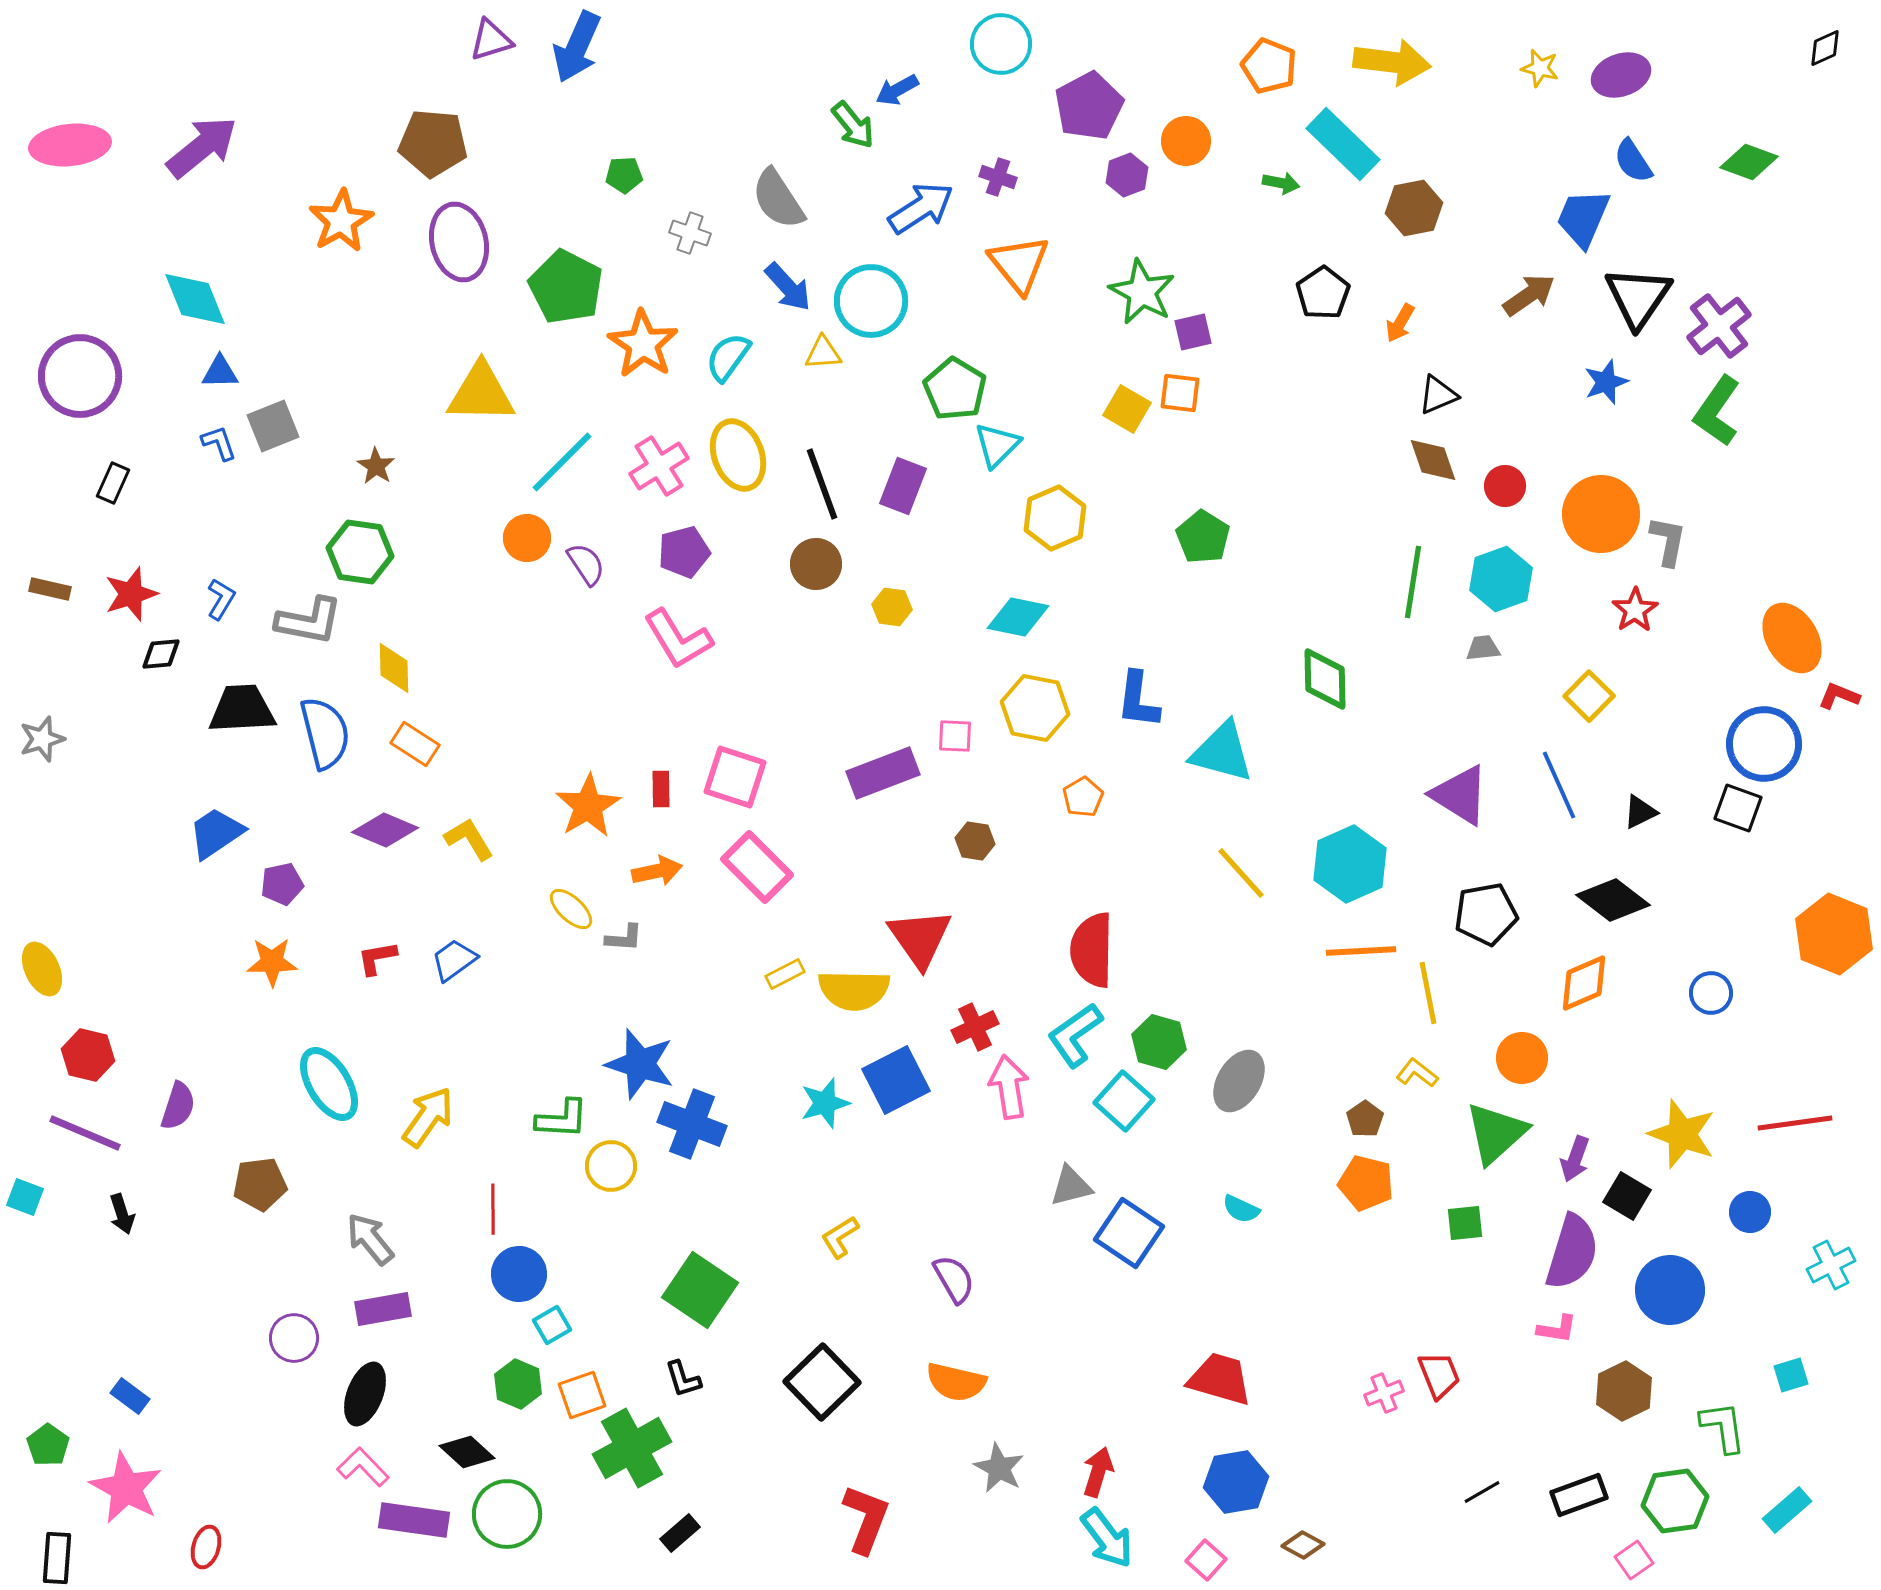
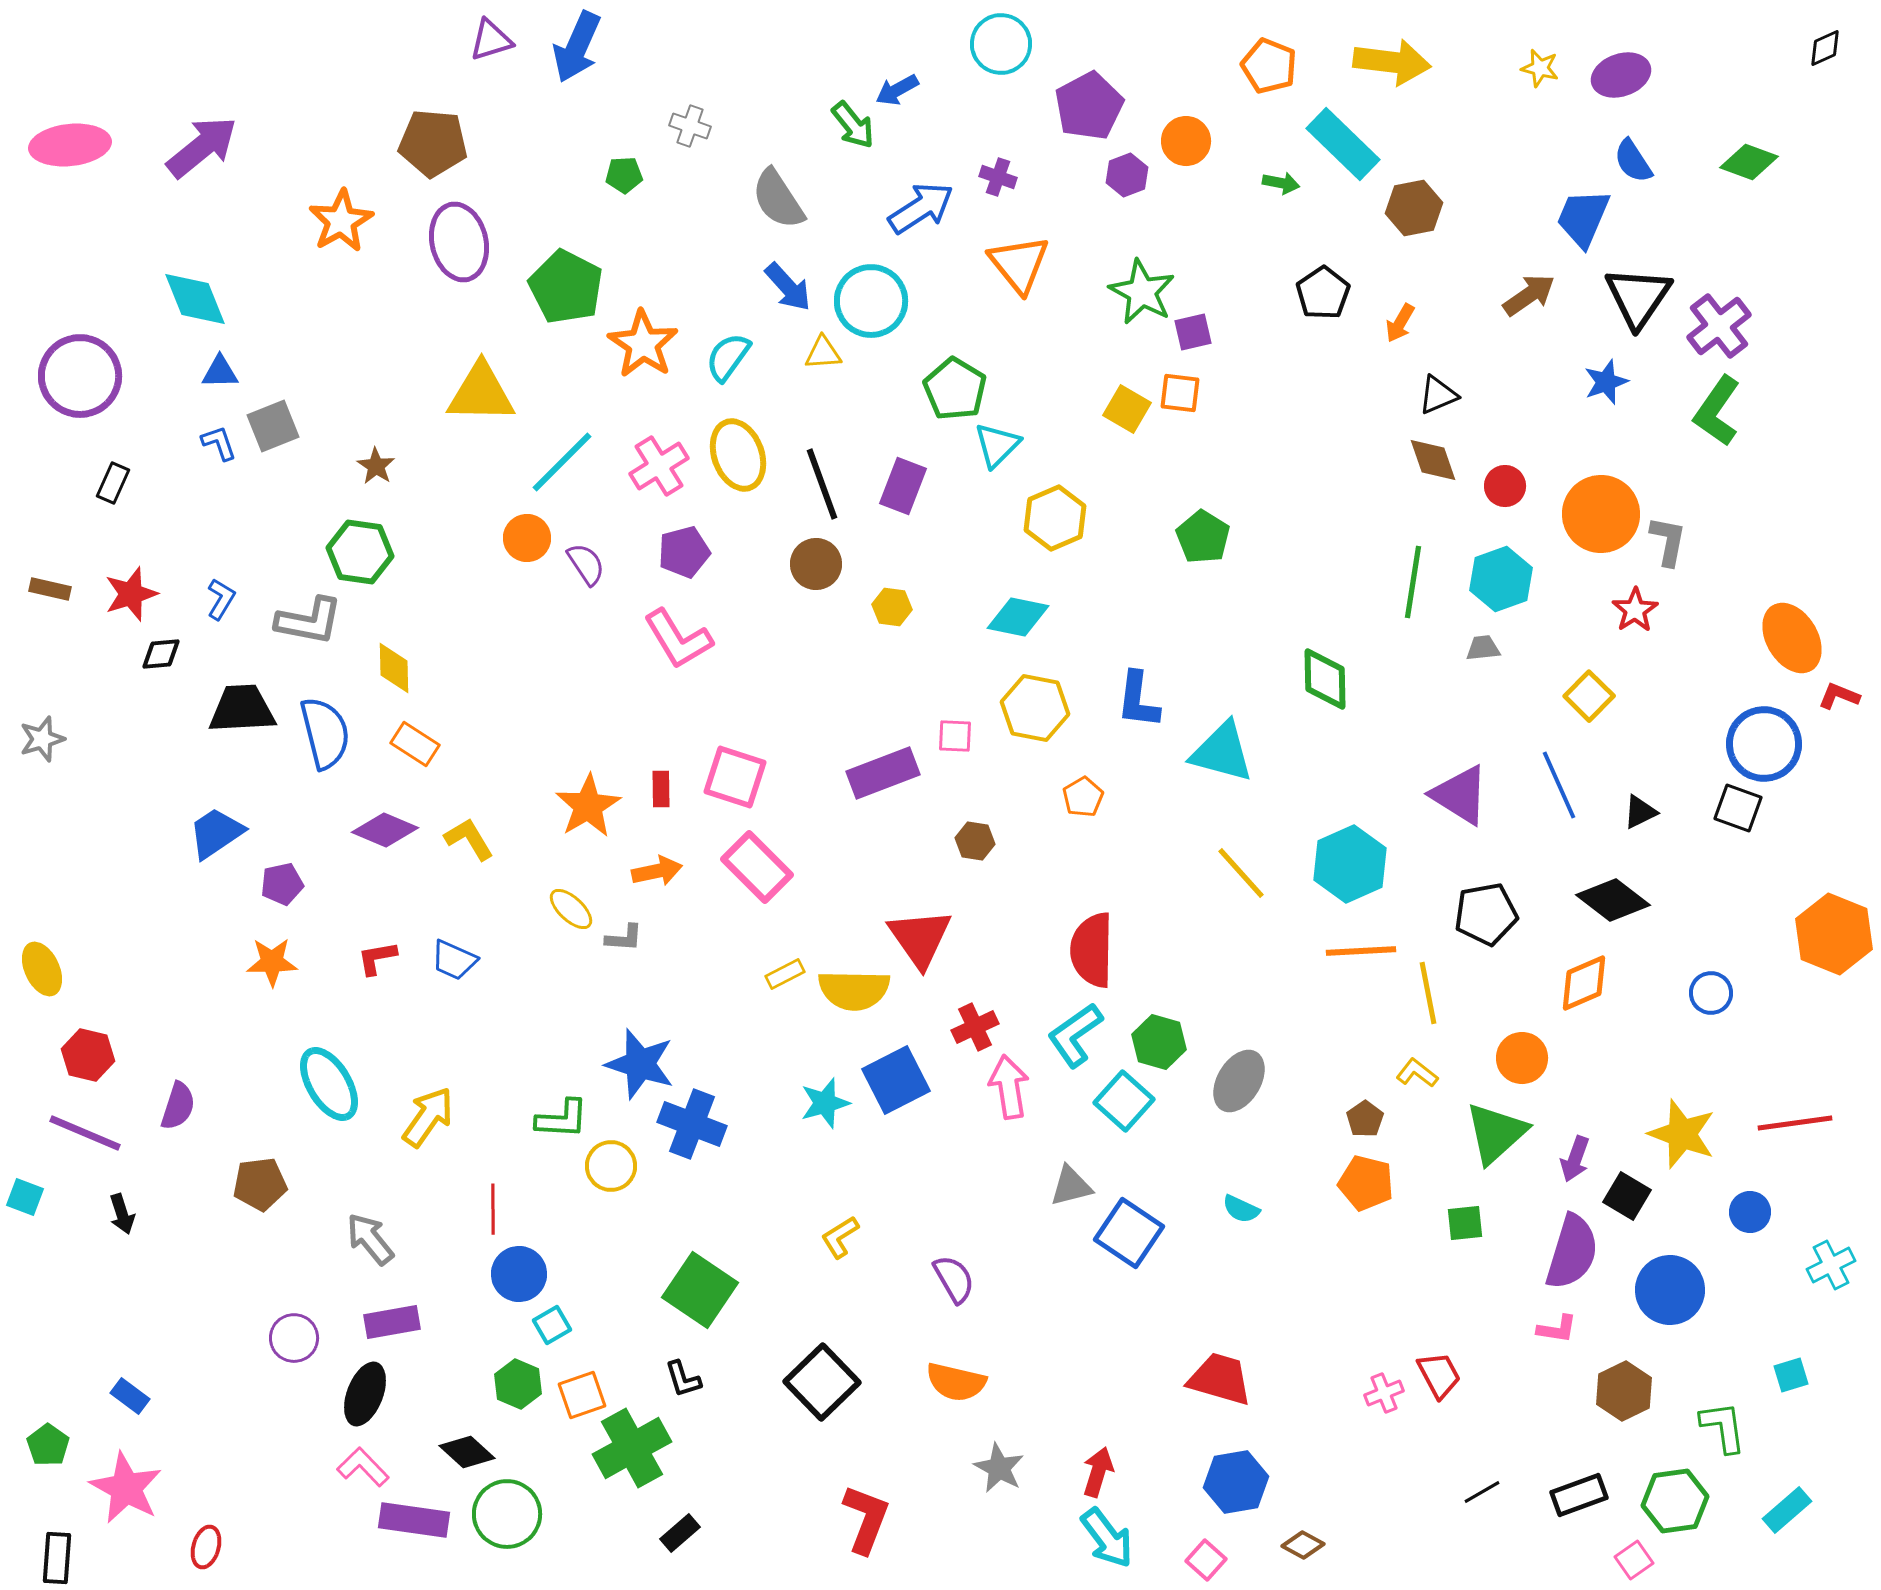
gray cross at (690, 233): moved 107 px up
blue trapezoid at (454, 960): rotated 120 degrees counterclockwise
purple rectangle at (383, 1309): moved 9 px right, 13 px down
red trapezoid at (1439, 1375): rotated 6 degrees counterclockwise
